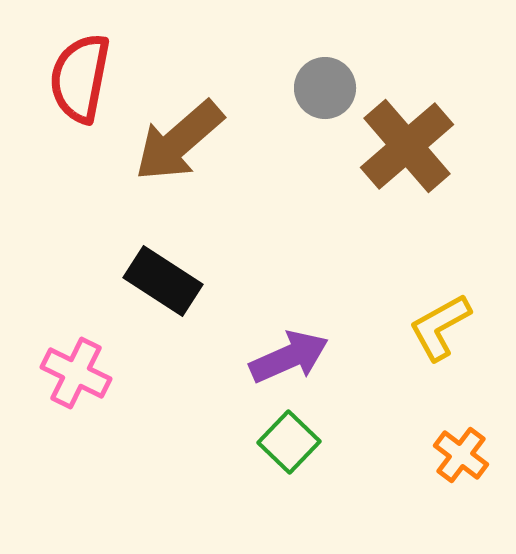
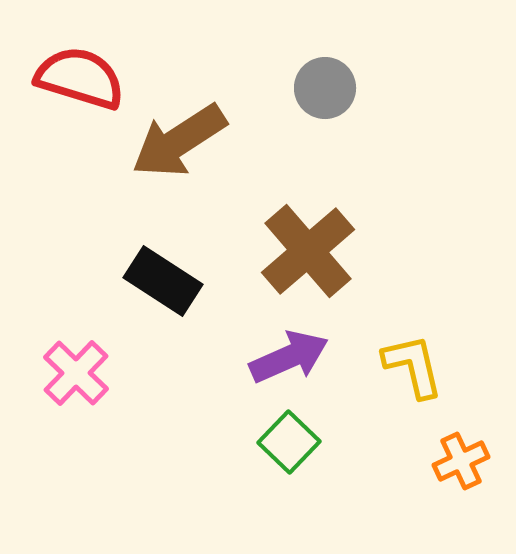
red semicircle: rotated 96 degrees clockwise
brown arrow: rotated 8 degrees clockwise
brown cross: moved 99 px left, 105 px down
yellow L-shape: moved 27 px left, 39 px down; rotated 106 degrees clockwise
pink cross: rotated 18 degrees clockwise
orange cross: moved 6 px down; rotated 28 degrees clockwise
